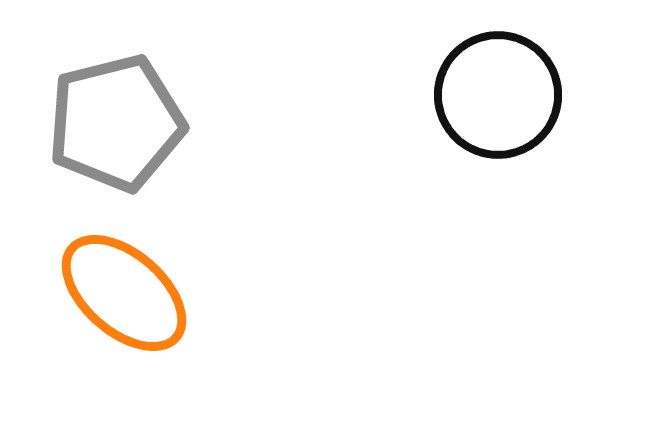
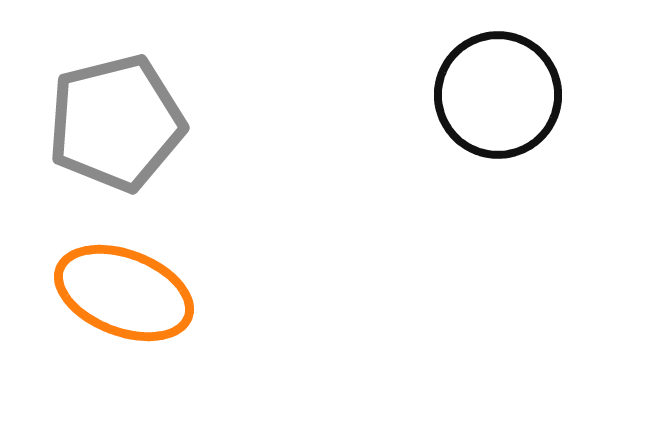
orange ellipse: rotated 20 degrees counterclockwise
